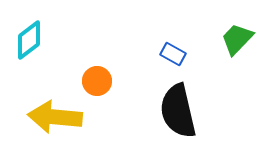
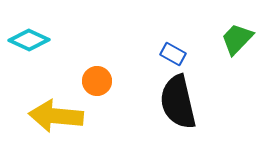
cyan diamond: rotated 63 degrees clockwise
black semicircle: moved 9 px up
yellow arrow: moved 1 px right, 1 px up
